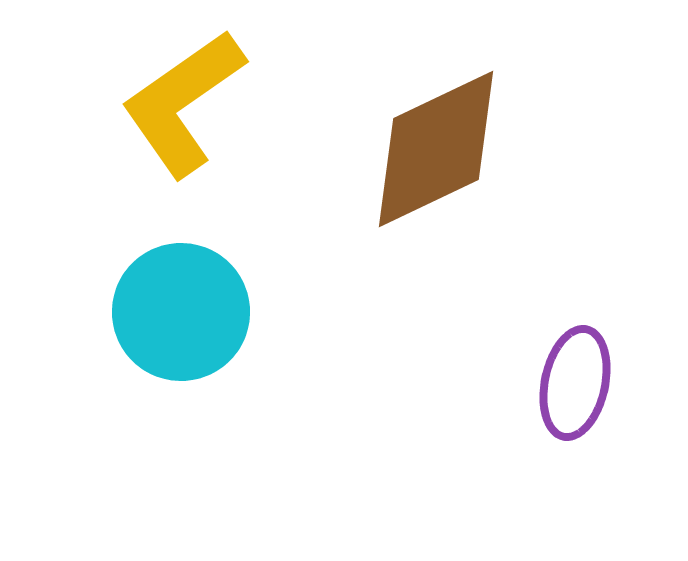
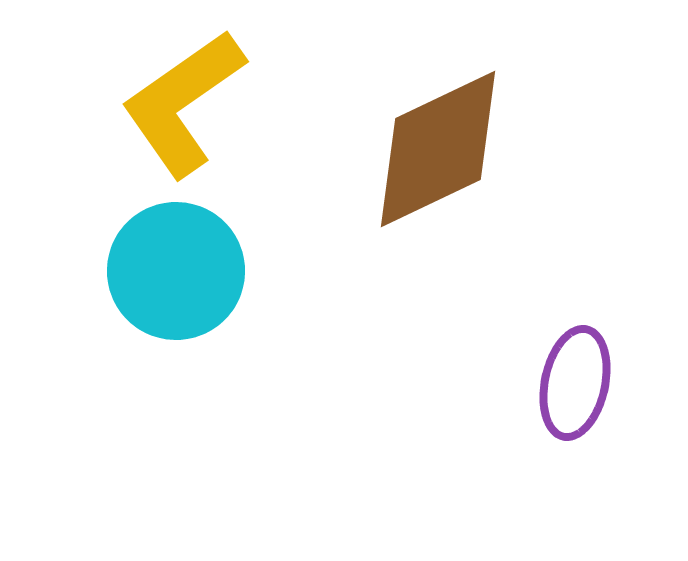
brown diamond: moved 2 px right
cyan circle: moved 5 px left, 41 px up
